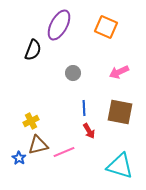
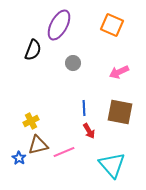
orange square: moved 6 px right, 2 px up
gray circle: moved 10 px up
cyan triangle: moved 8 px left, 1 px up; rotated 32 degrees clockwise
